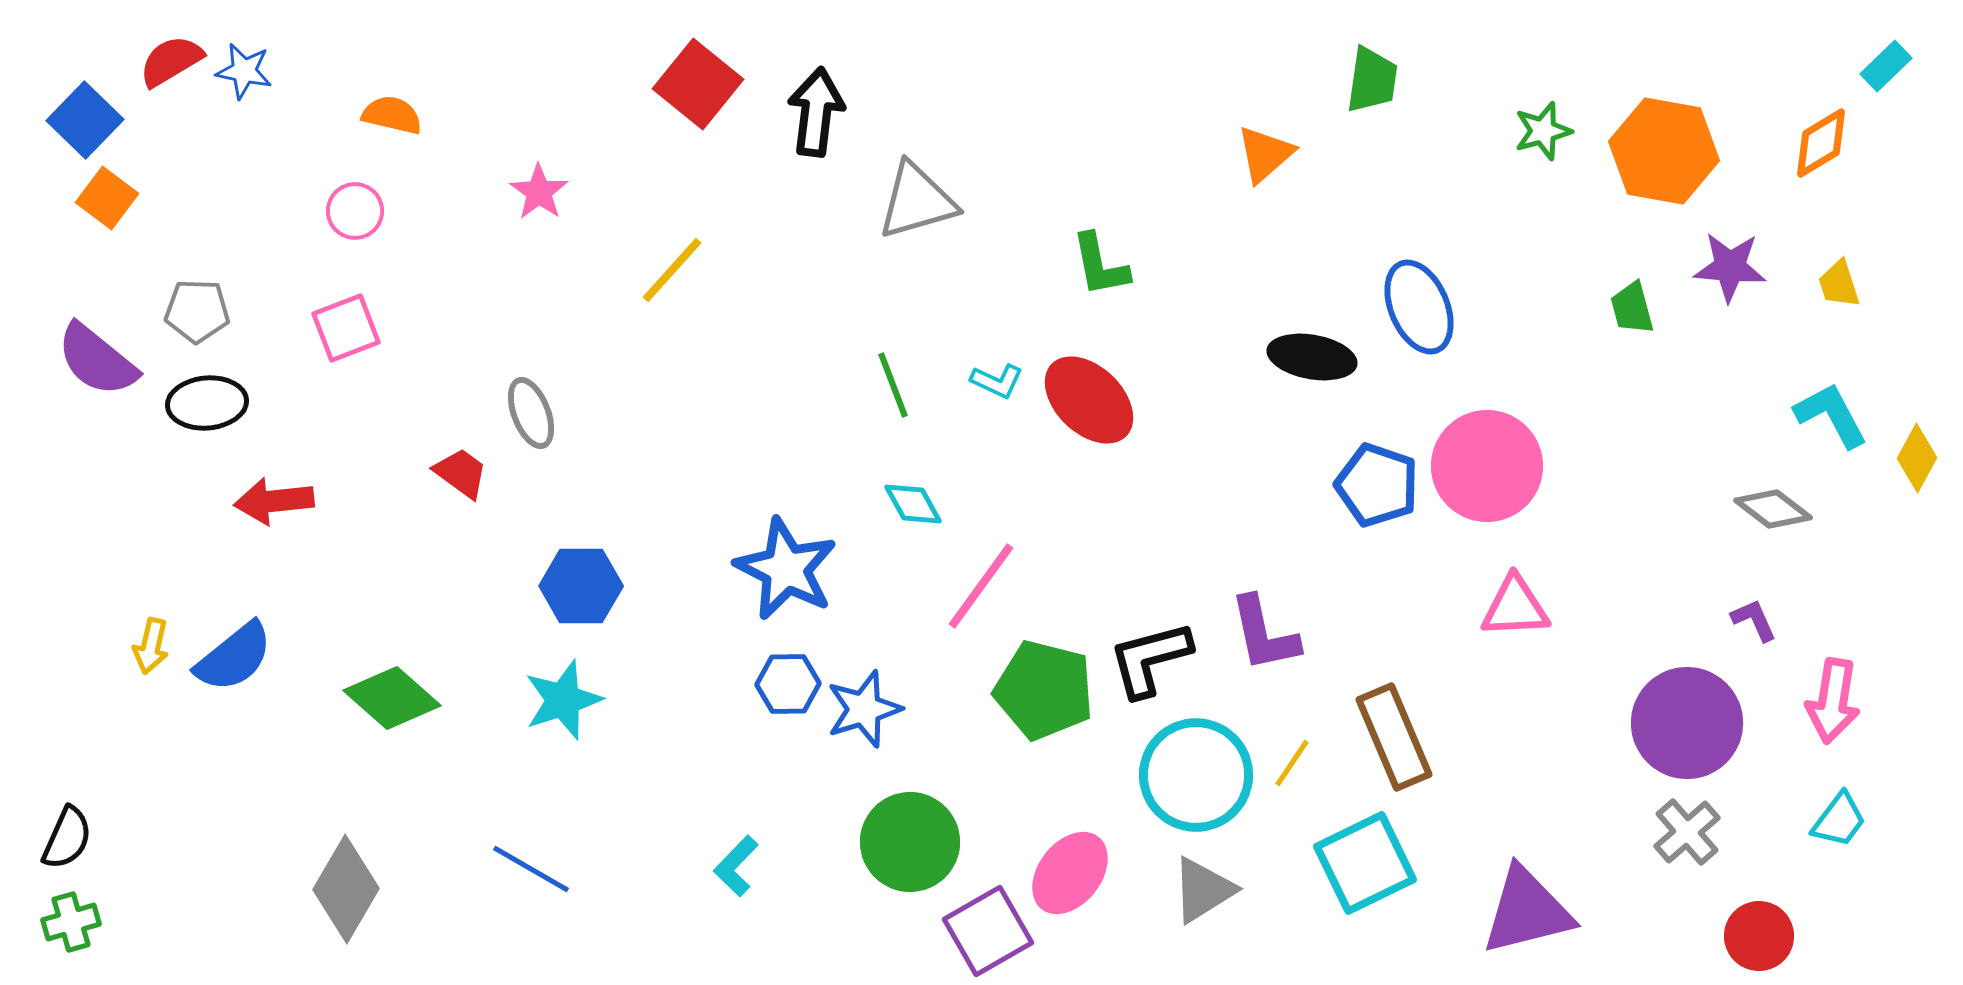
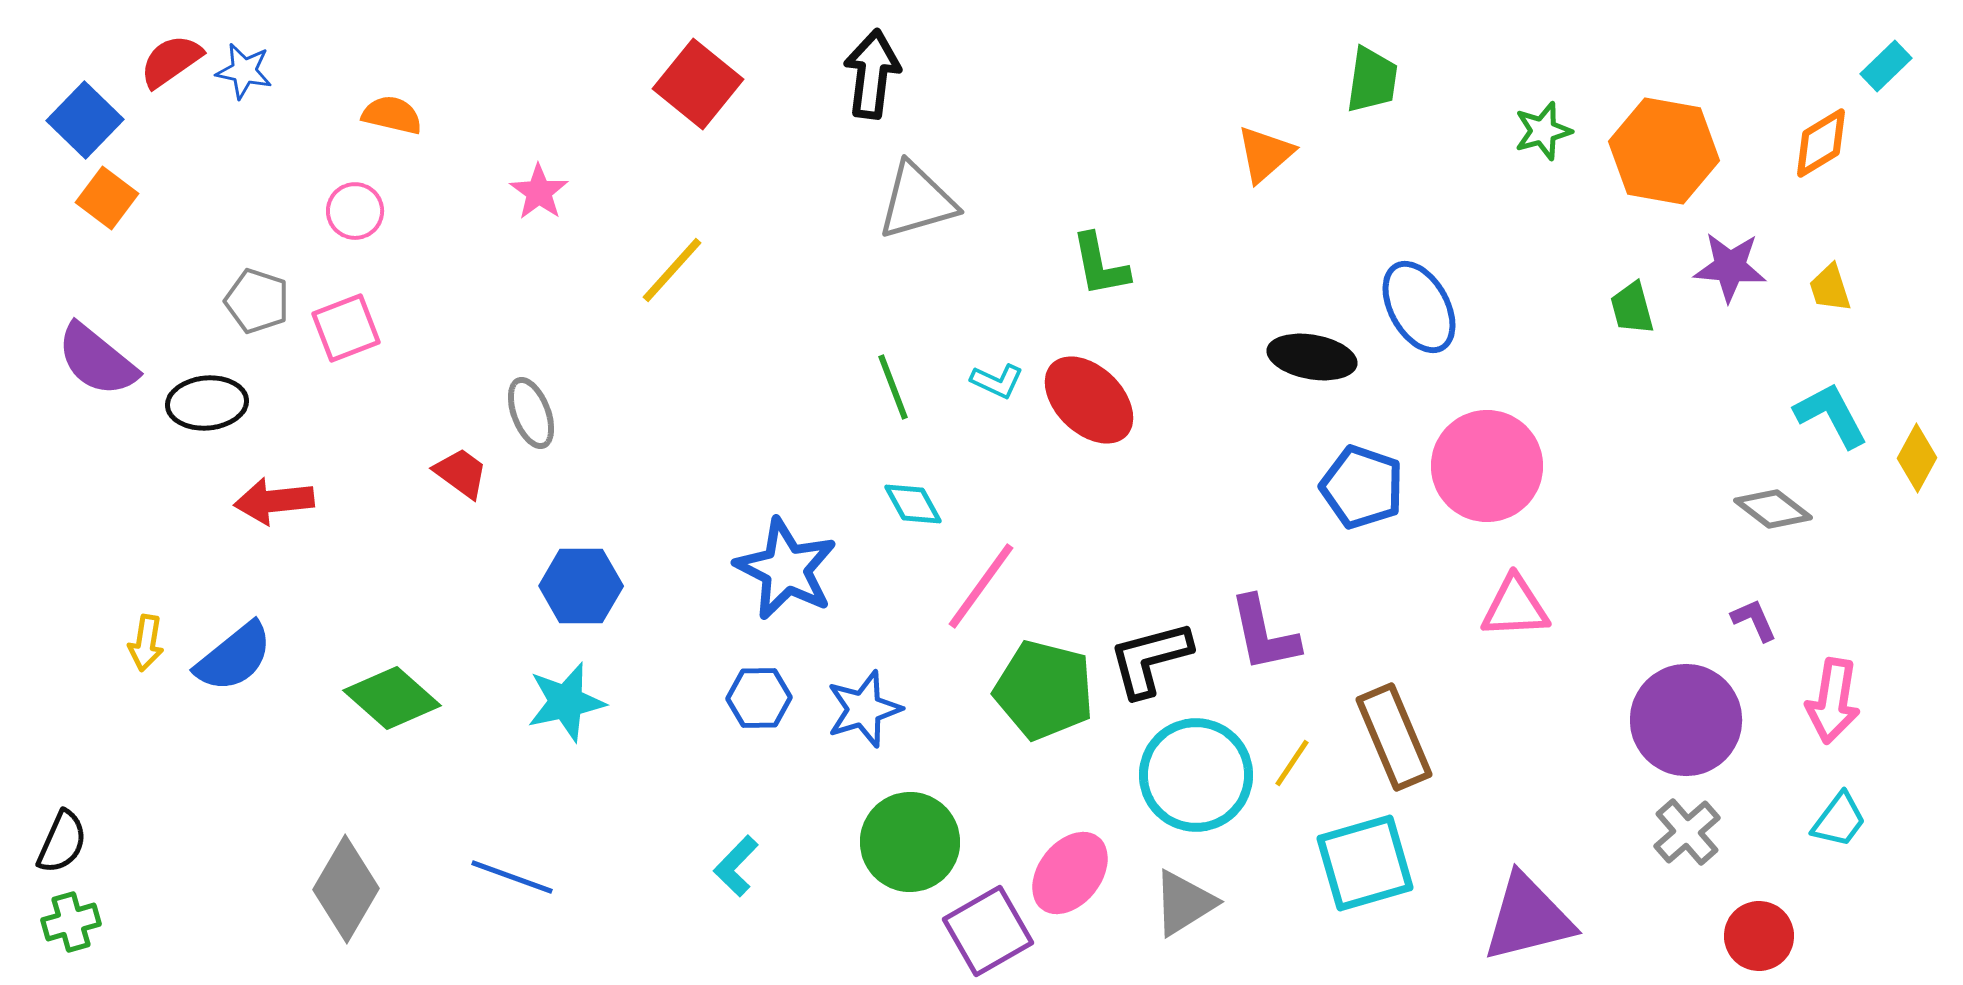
red semicircle at (171, 61): rotated 4 degrees counterclockwise
black arrow at (816, 112): moved 56 px right, 38 px up
yellow trapezoid at (1839, 284): moved 9 px left, 4 px down
blue ellipse at (1419, 307): rotated 6 degrees counterclockwise
gray pentagon at (197, 311): moved 60 px right, 10 px up; rotated 16 degrees clockwise
green line at (893, 385): moved 2 px down
blue pentagon at (1377, 485): moved 15 px left, 2 px down
yellow arrow at (151, 646): moved 5 px left, 3 px up; rotated 4 degrees counterclockwise
blue hexagon at (788, 684): moved 29 px left, 14 px down
cyan star at (563, 700): moved 3 px right, 2 px down; rotated 6 degrees clockwise
purple circle at (1687, 723): moved 1 px left, 3 px up
black semicircle at (67, 838): moved 5 px left, 4 px down
cyan square at (1365, 863): rotated 10 degrees clockwise
blue line at (531, 869): moved 19 px left, 8 px down; rotated 10 degrees counterclockwise
gray triangle at (1203, 890): moved 19 px left, 13 px down
purple triangle at (1527, 911): moved 1 px right, 7 px down
